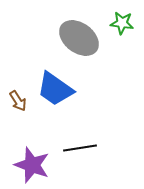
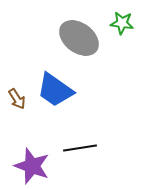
blue trapezoid: moved 1 px down
brown arrow: moved 1 px left, 2 px up
purple star: moved 1 px down
